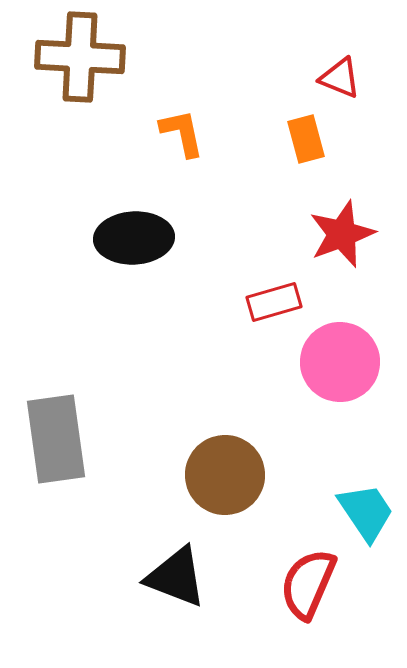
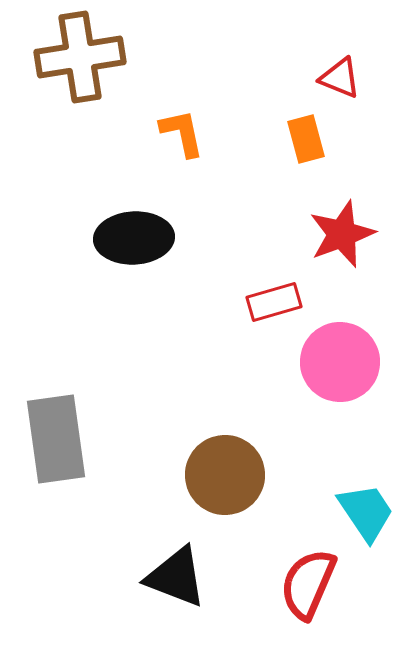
brown cross: rotated 12 degrees counterclockwise
